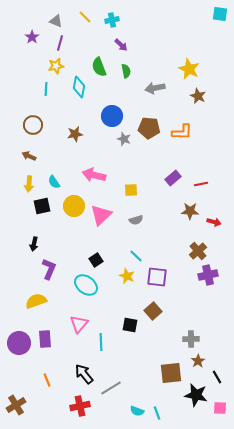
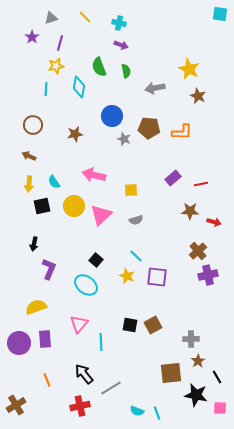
cyan cross at (112, 20): moved 7 px right, 3 px down; rotated 24 degrees clockwise
gray triangle at (56, 21): moved 5 px left, 3 px up; rotated 40 degrees counterclockwise
purple arrow at (121, 45): rotated 24 degrees counterclockwise
black square at (96, 260): rotated 16 degrees counterclockwise
yellow semicircle at (36, 301): moved 6 px down
brown square at (153, 311): moved 14 px down; rotated 12 degrees clockwise
